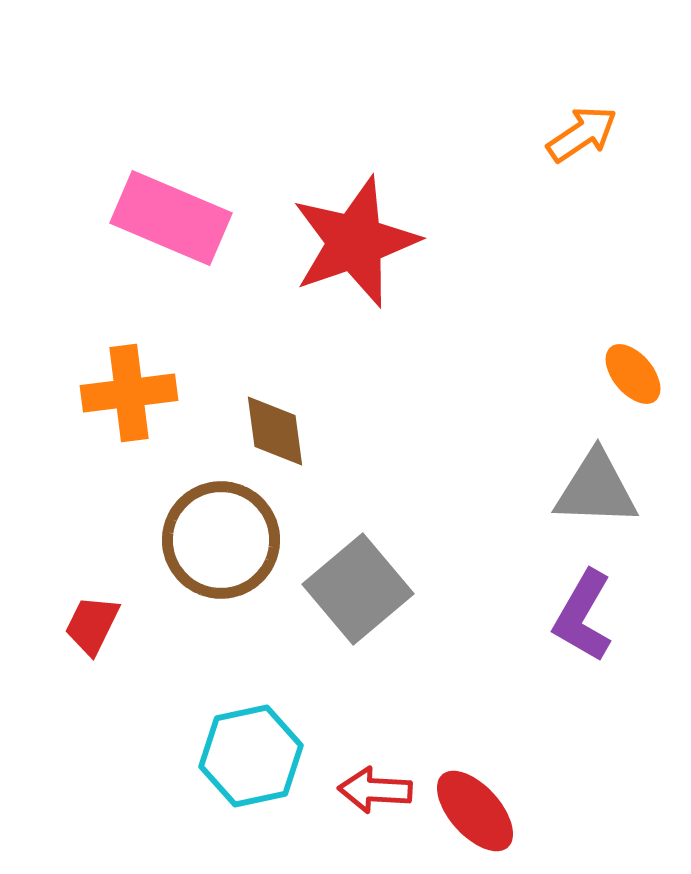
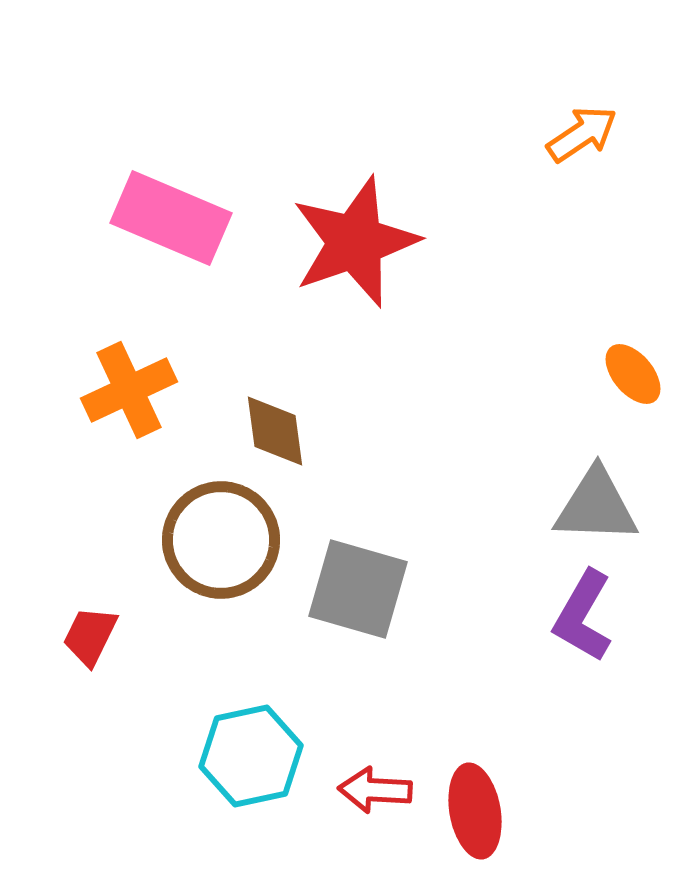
orange cross: moved 3 px up; rotated 18 degrees counterclockwise
gray triangle: moved 17 px down
gray square: rotated 34 degrees counterclockwise
red trapezoid: moved 2 px left, 11 px down
red ellipse: rotated 32 degrees clockwise
